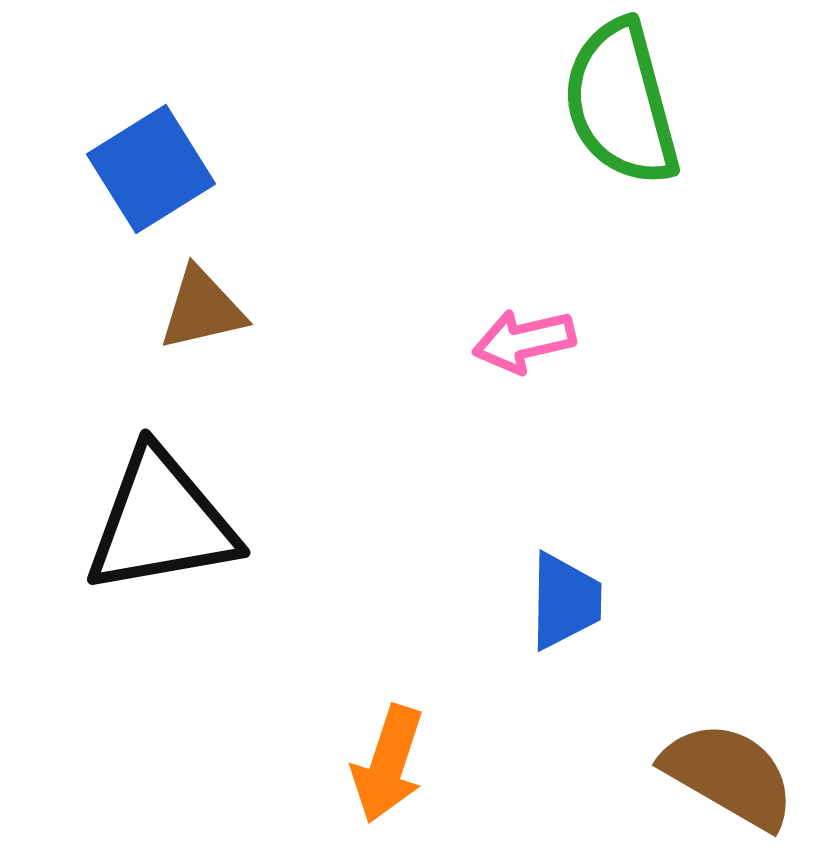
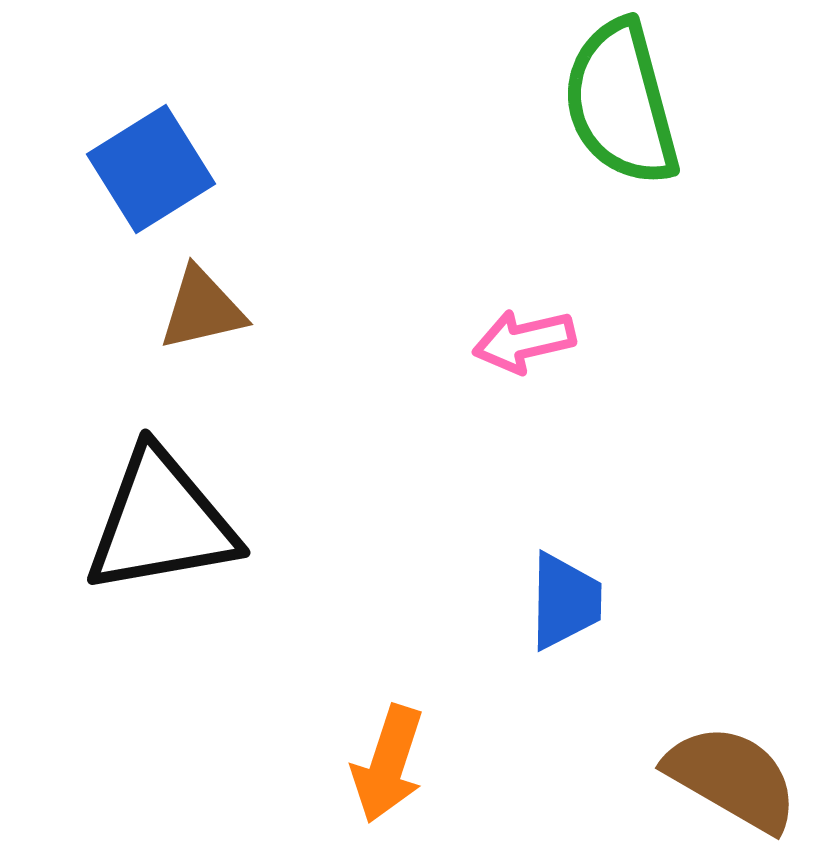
brown semicircle: moved 3 px right, 3 px down
